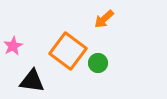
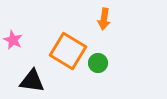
orange arrow: rotated 40 degrees counterclockwise
pink star: moved 6 px up; rotated 18 degrees counterclockwise
orange square: rotated 6 degrees counterclockwise
